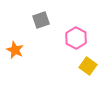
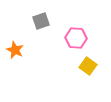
gray square: moved 1 px down
pink hexagon: rotated 25 degrees counterclockwise
